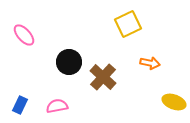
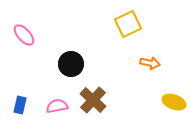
black circle: moved 2 px right, 2 px down
brown cross: moved 10 px left, 23 px down
blue rectangle: rotated 12 degrees counterclockwise
